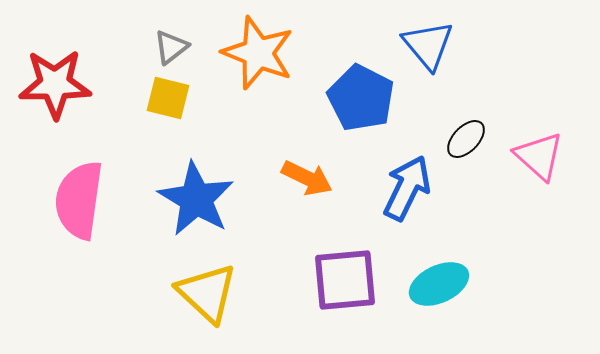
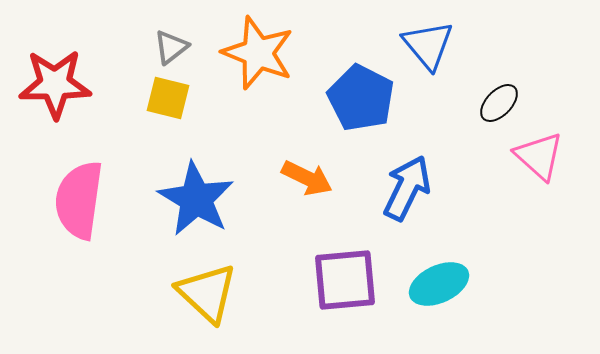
black ellipse: moved 33 px right, 36 px up
